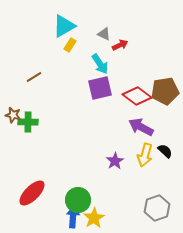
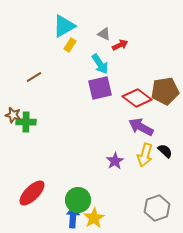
red diamond: moved 2 px down
green cross: moved 2 px left
